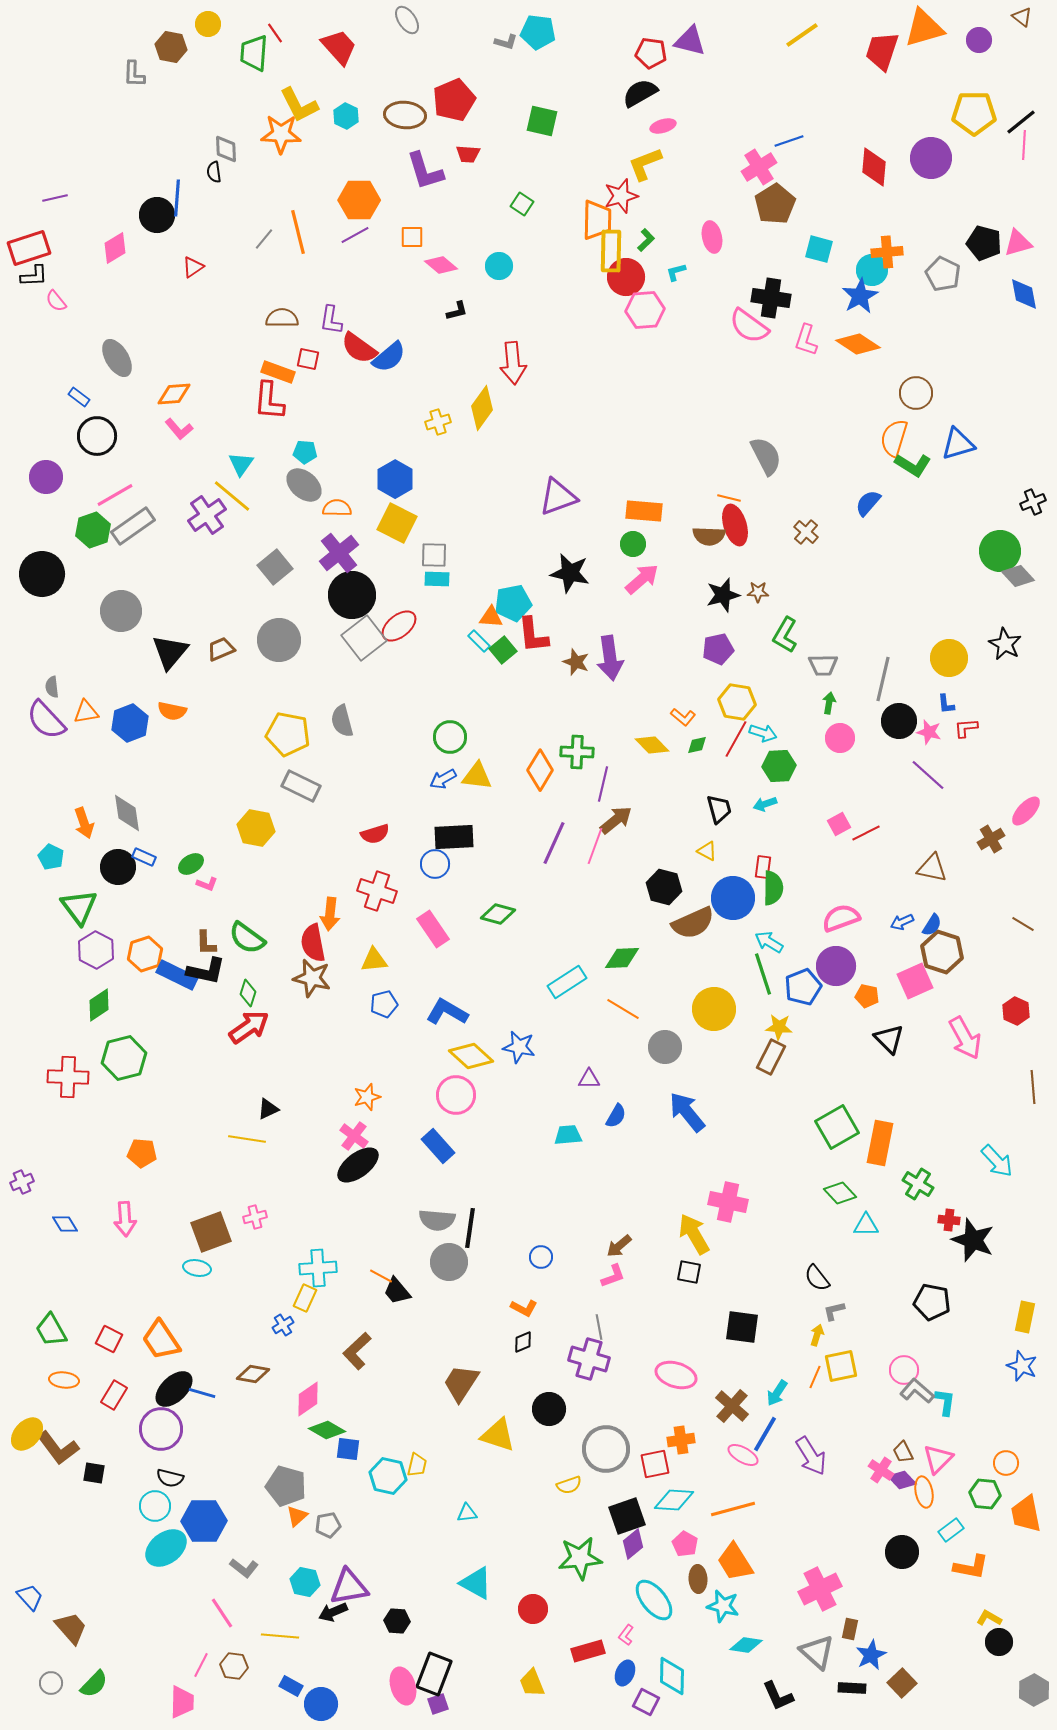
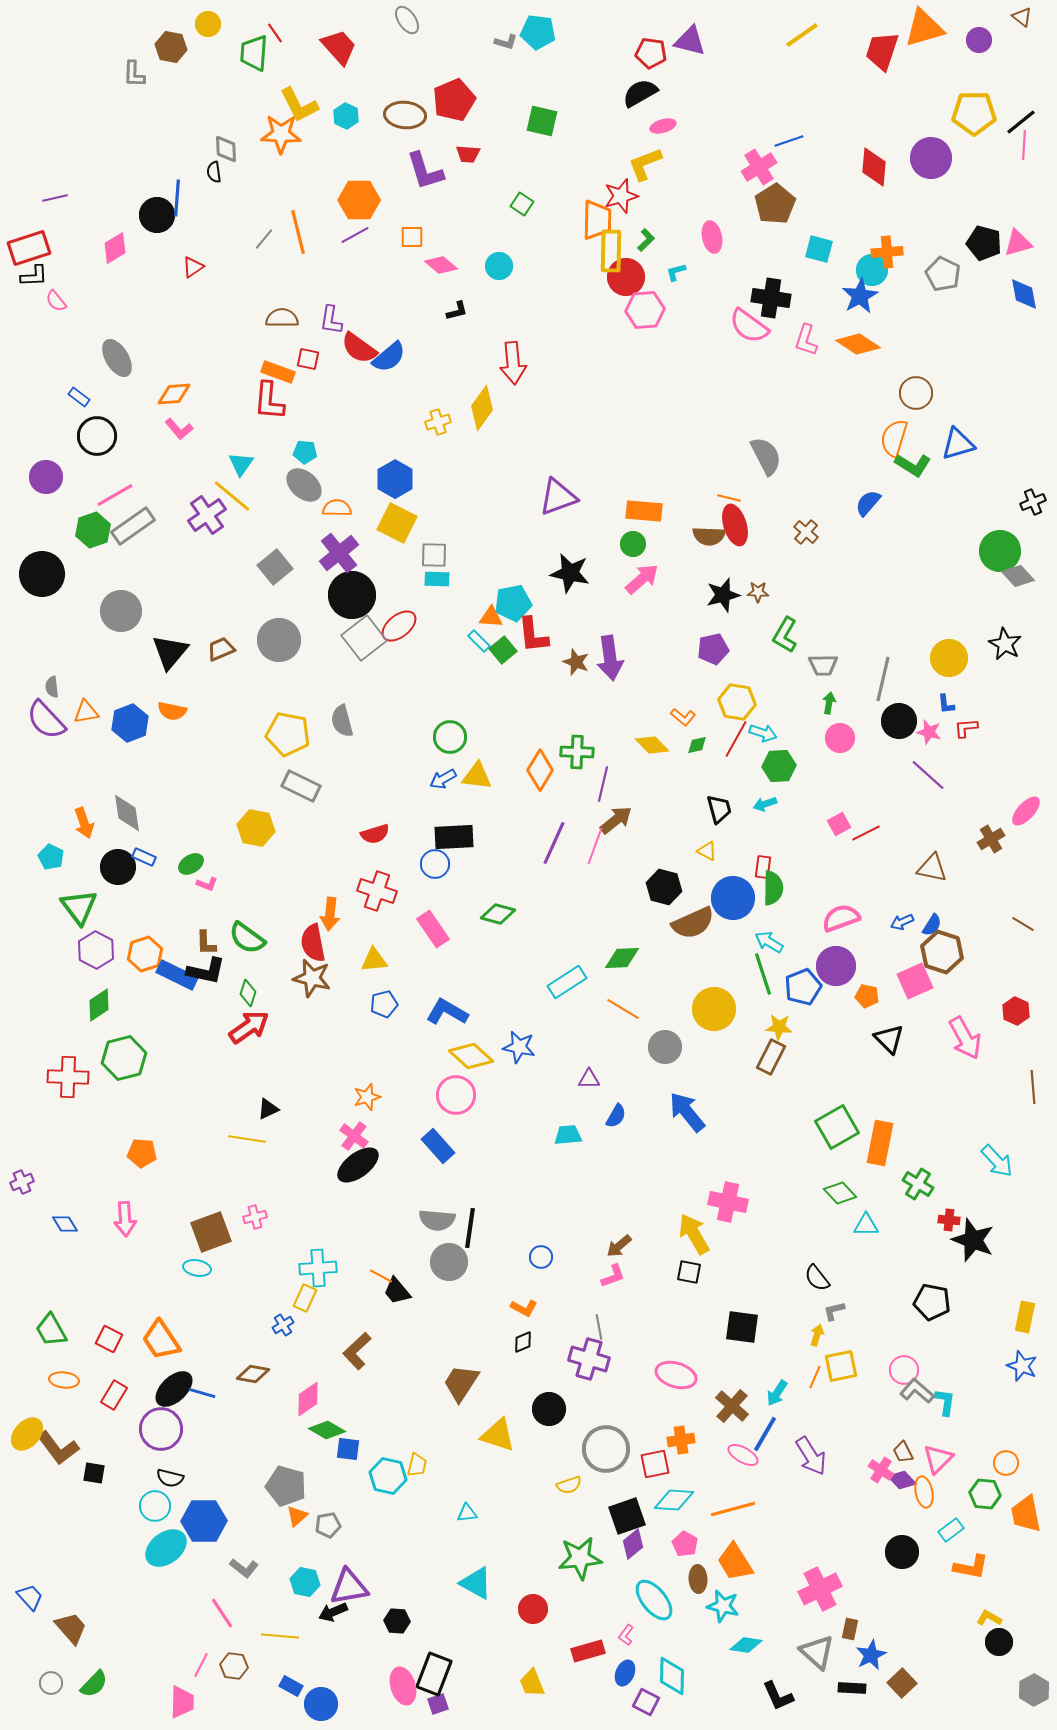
purple pentagon at (718, 649): moved 5 px left
